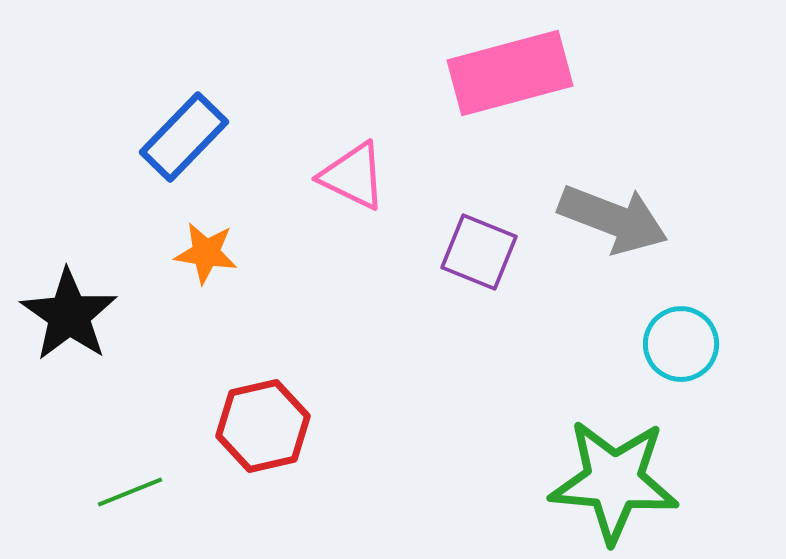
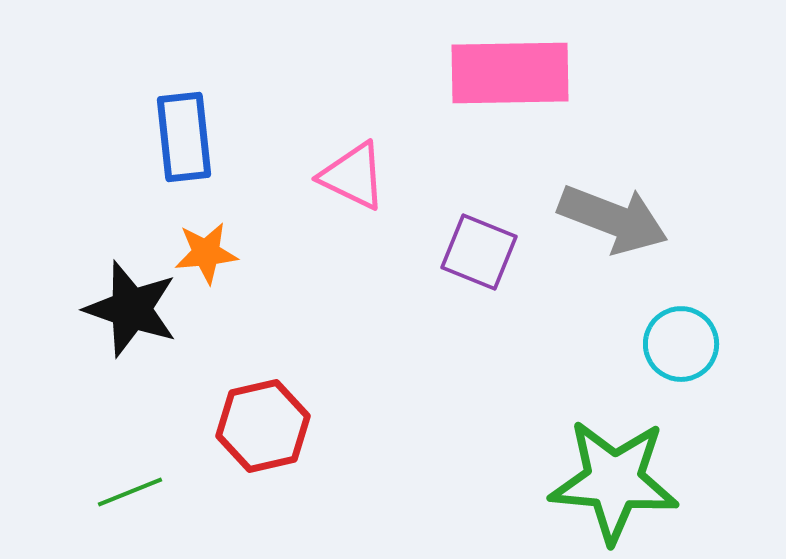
pink rectangle: rotated 14 degrees clockwise
blue rectangle: rotated 50 degrees counterclockwise
orange star: rotated 14 degrees counterclockwise
black star: moved 62 px right, 6 px up; rotated 16 degrees counterclockwise
